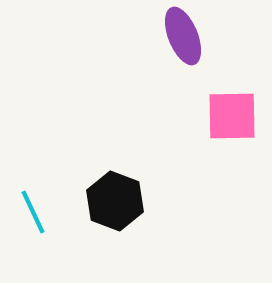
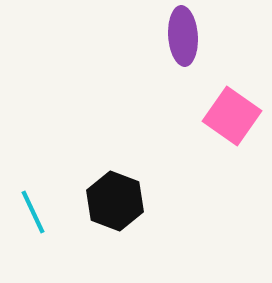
purple ellipse: rotated 18 degrees clockwise
pink square: rotated 36 degrees clockwise
